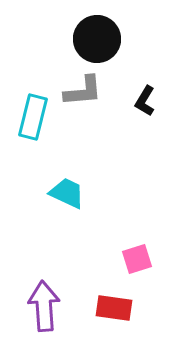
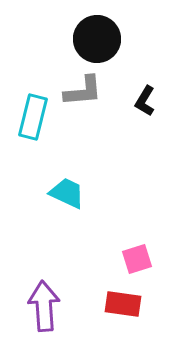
red rectangle: moved 9 px right, 4 px up
